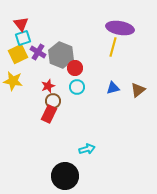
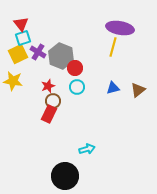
gray hexagon: moved 1 px down
